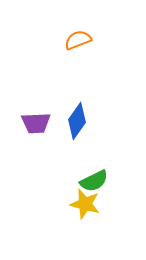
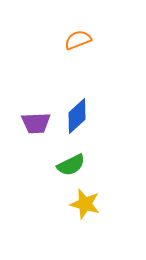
blue diamond: moved 5 px up; rotated 12 degrees clockwise
green semicircle: moved 23 px left, 16 px up
